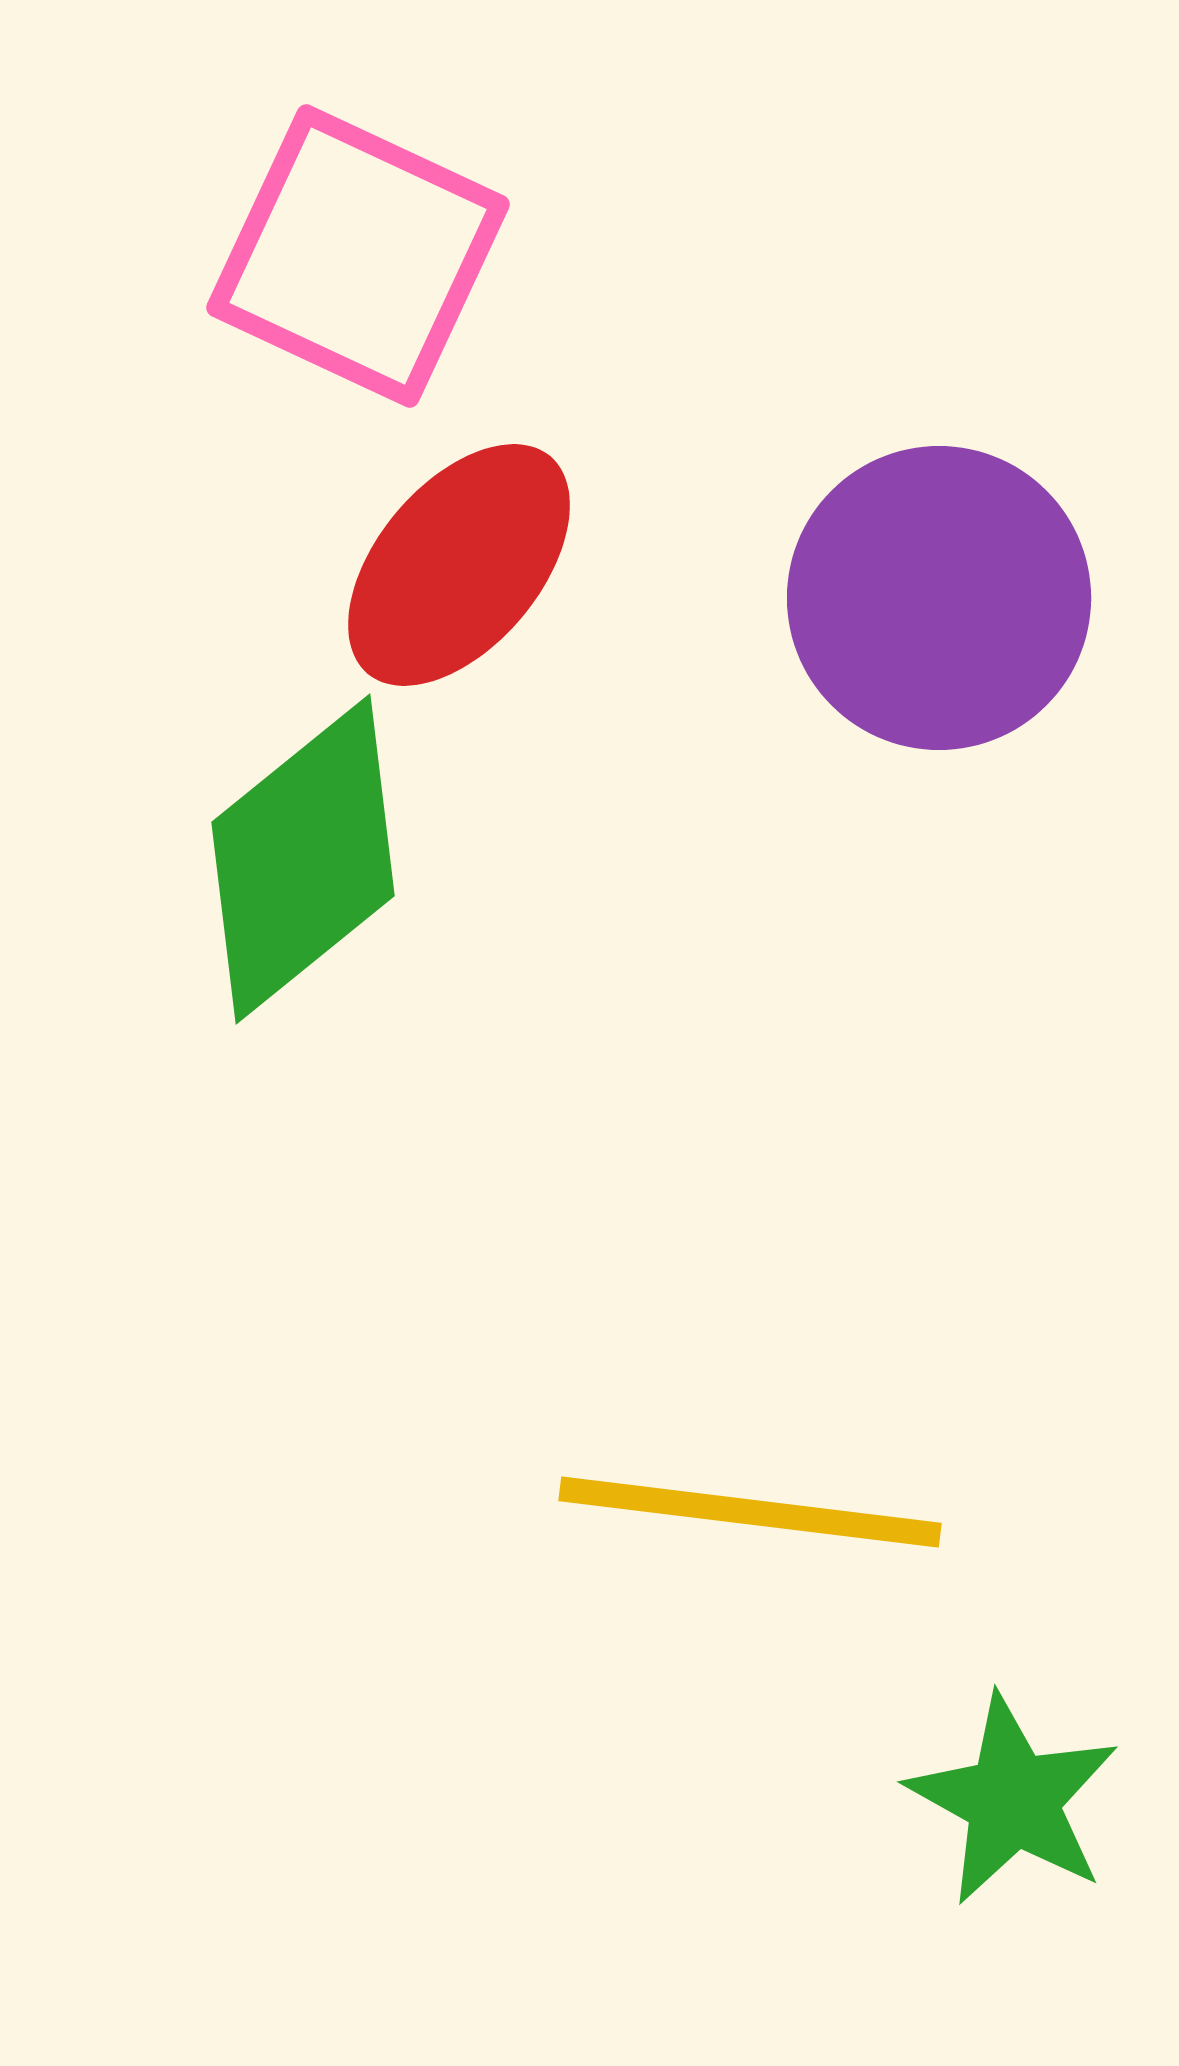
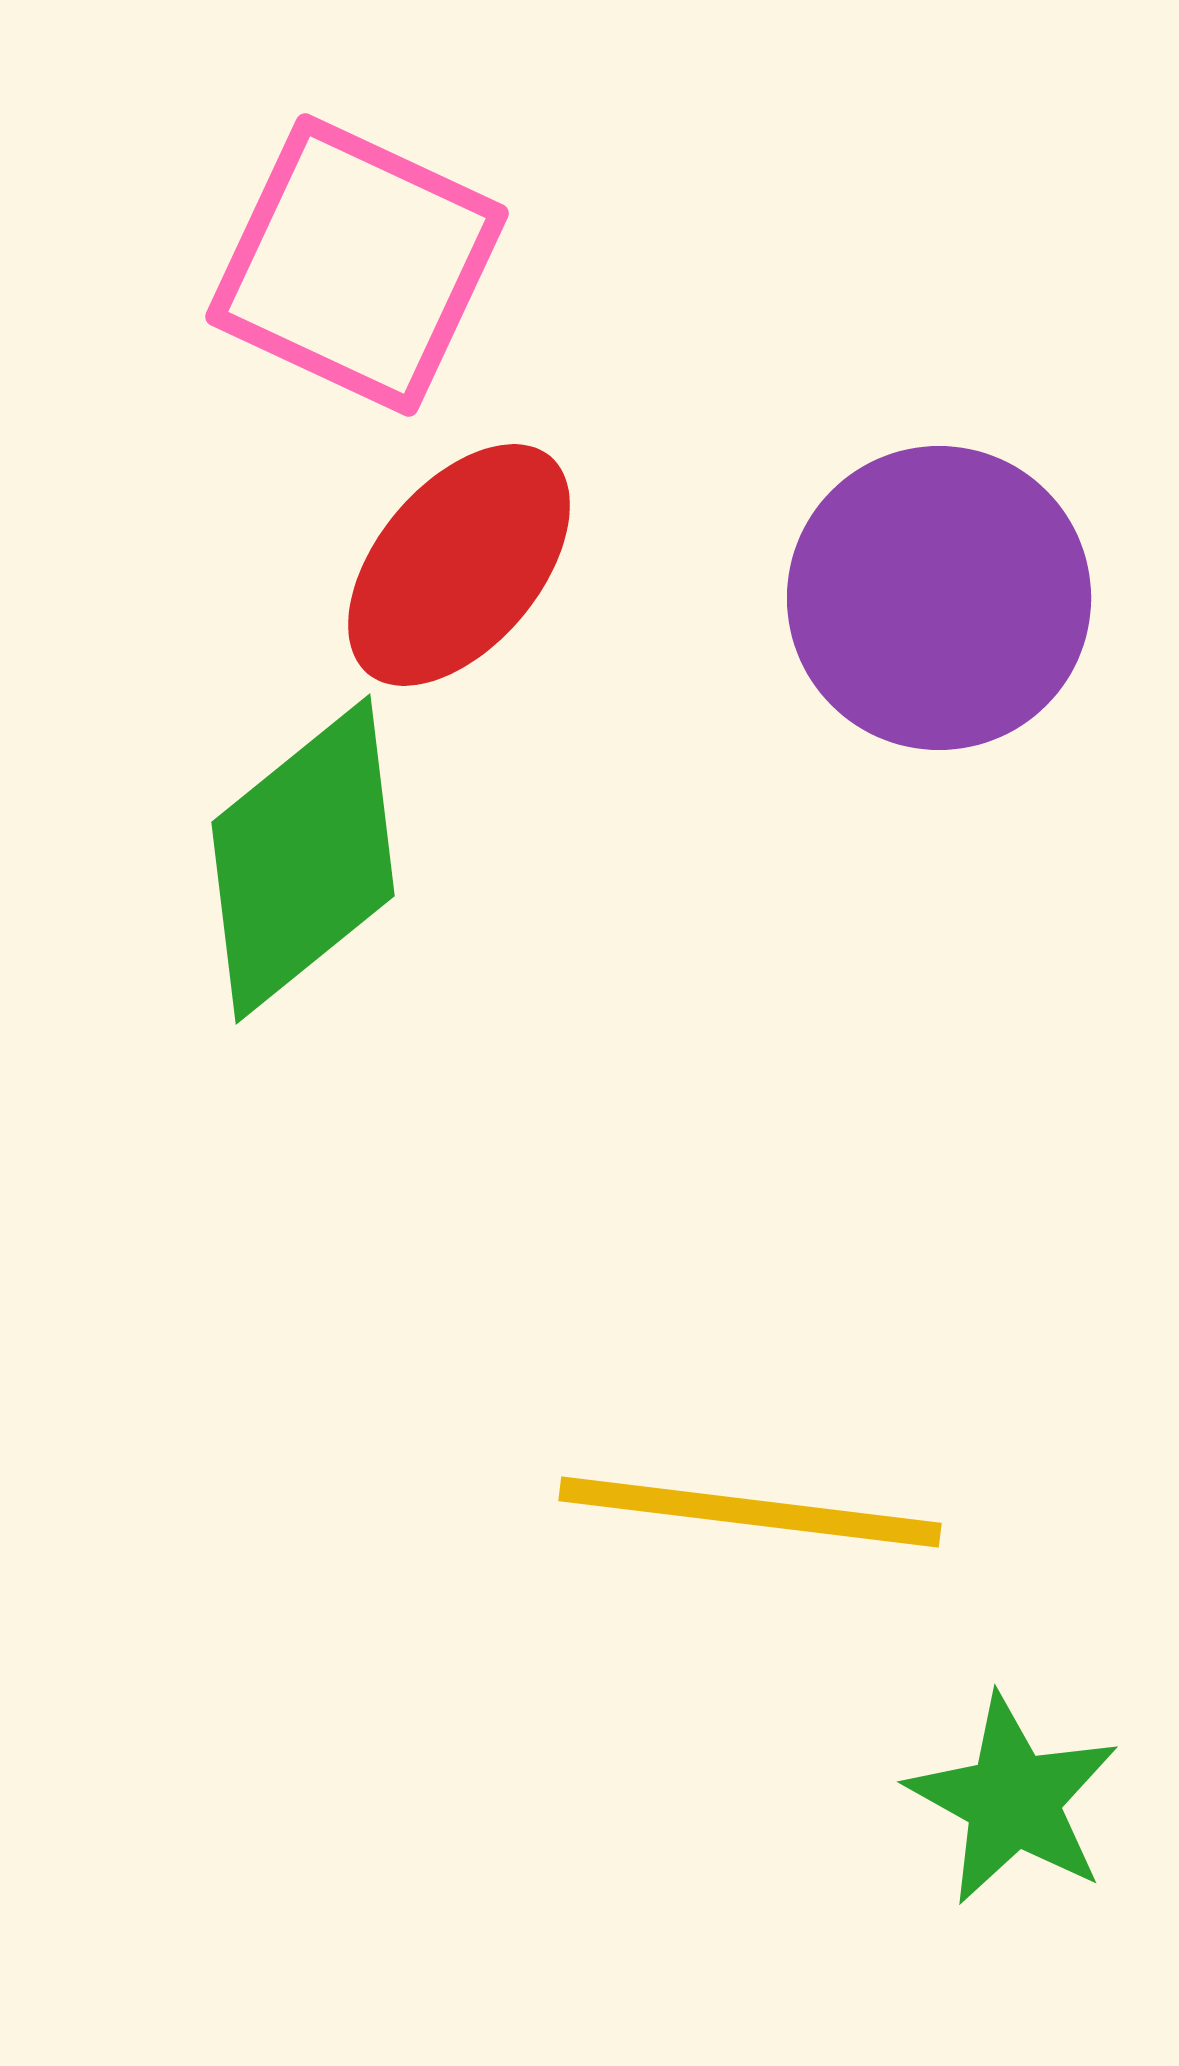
pink square: moved 1 px left, 9 px down
